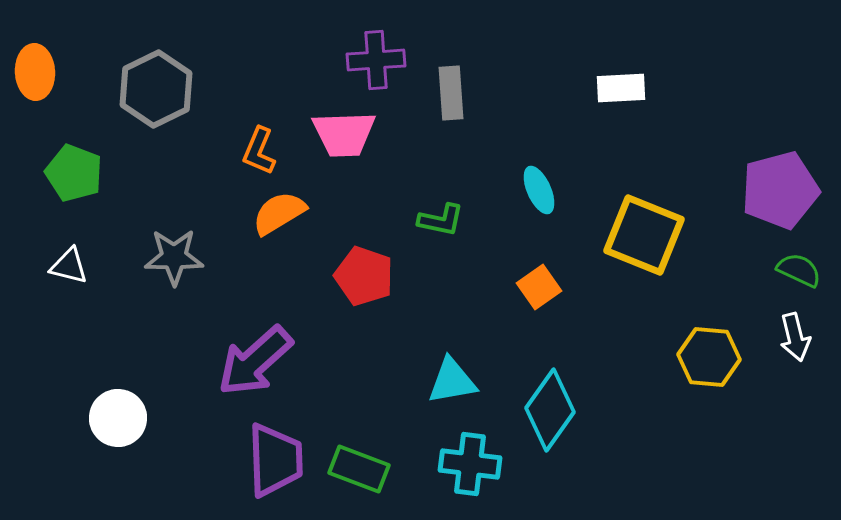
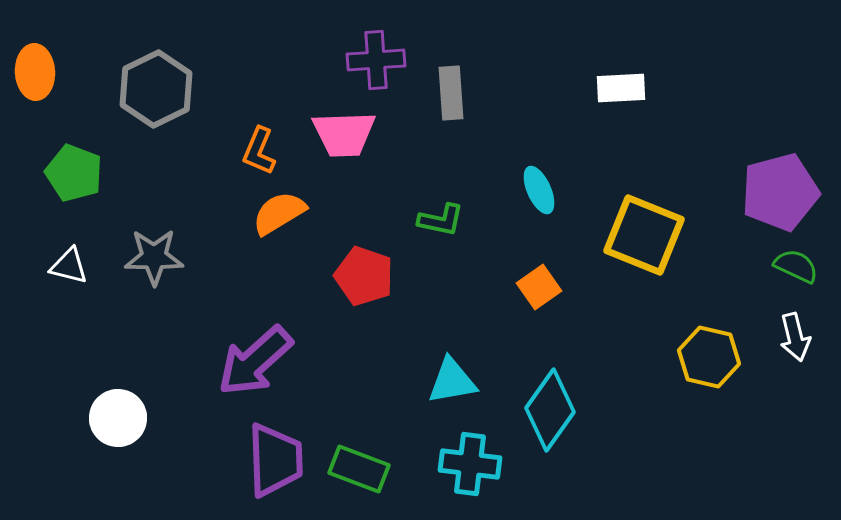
purple pentagon: moved 2 px down
gray star: moved 20 px left
green semicircle: moved 3 px left, 4 px up
yellow hexagon: rotated 8 degrees clockwise
